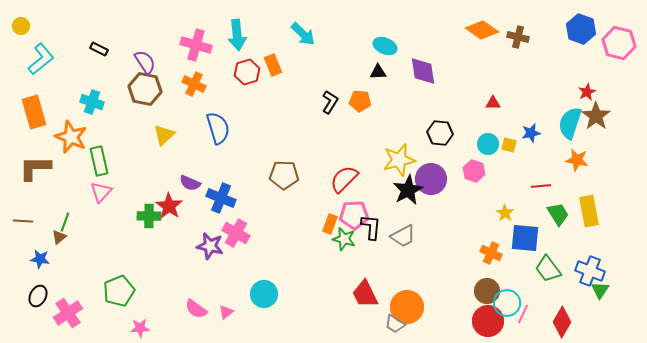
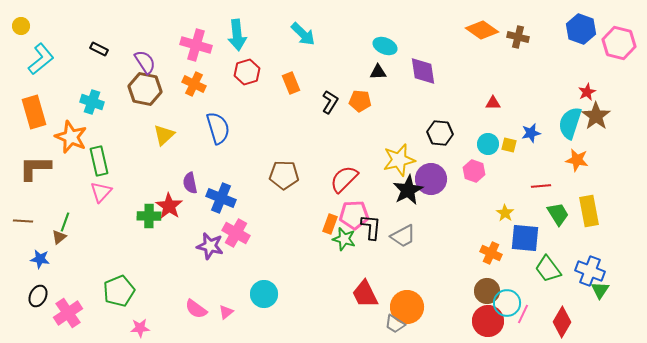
orange rectangle at (273, 65): moved 18 px right, 18 px down
purple semicircle at (190, 183): rotated 55 degrees clockwise
